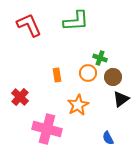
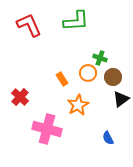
orange rectangle: moved 5 px right, 4 px down; rotated 24 degrees counterclockwise
